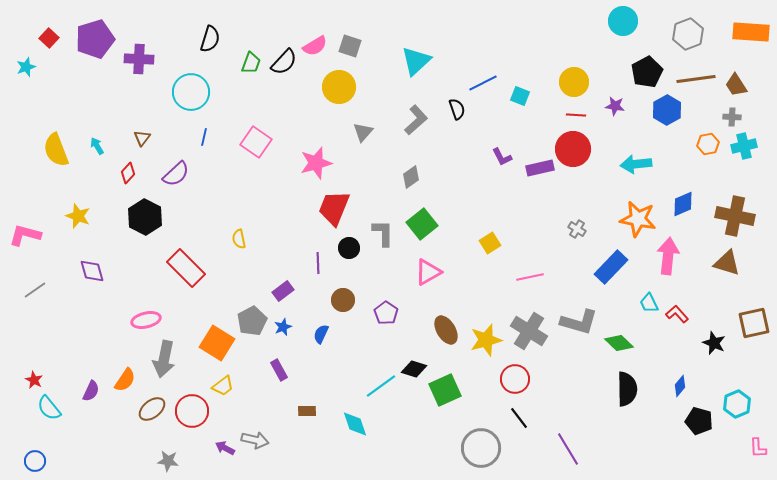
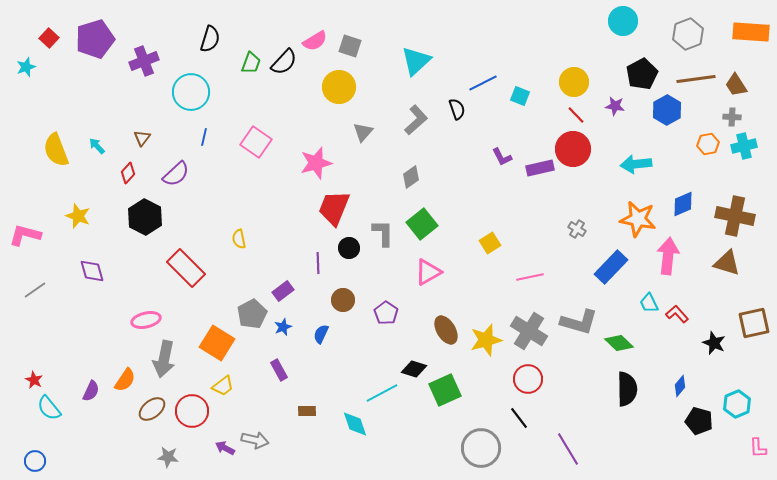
pink semicircle at (315, 46): moved 5 px up
purple cross at (139, 59): moved 5 px right, 2 px down; rotated 24 degrees counterclockwise
black pentagon at (647, 72): moved 5 px left, 2 px down
red line at (576, 115): rotated 42 degrees clockwise
cyan arrow at (97, 146): rotated 12 degrees counterclockwise
gray pentagon at (252, 321): moved 7 px up
red circle at (515, 379): moved 13 px right
cyan line at (381, 386): moved 1 px right, 7 px down; rotated 8 degrees clockwise
gray star at (168, 461): moved 4 px up
